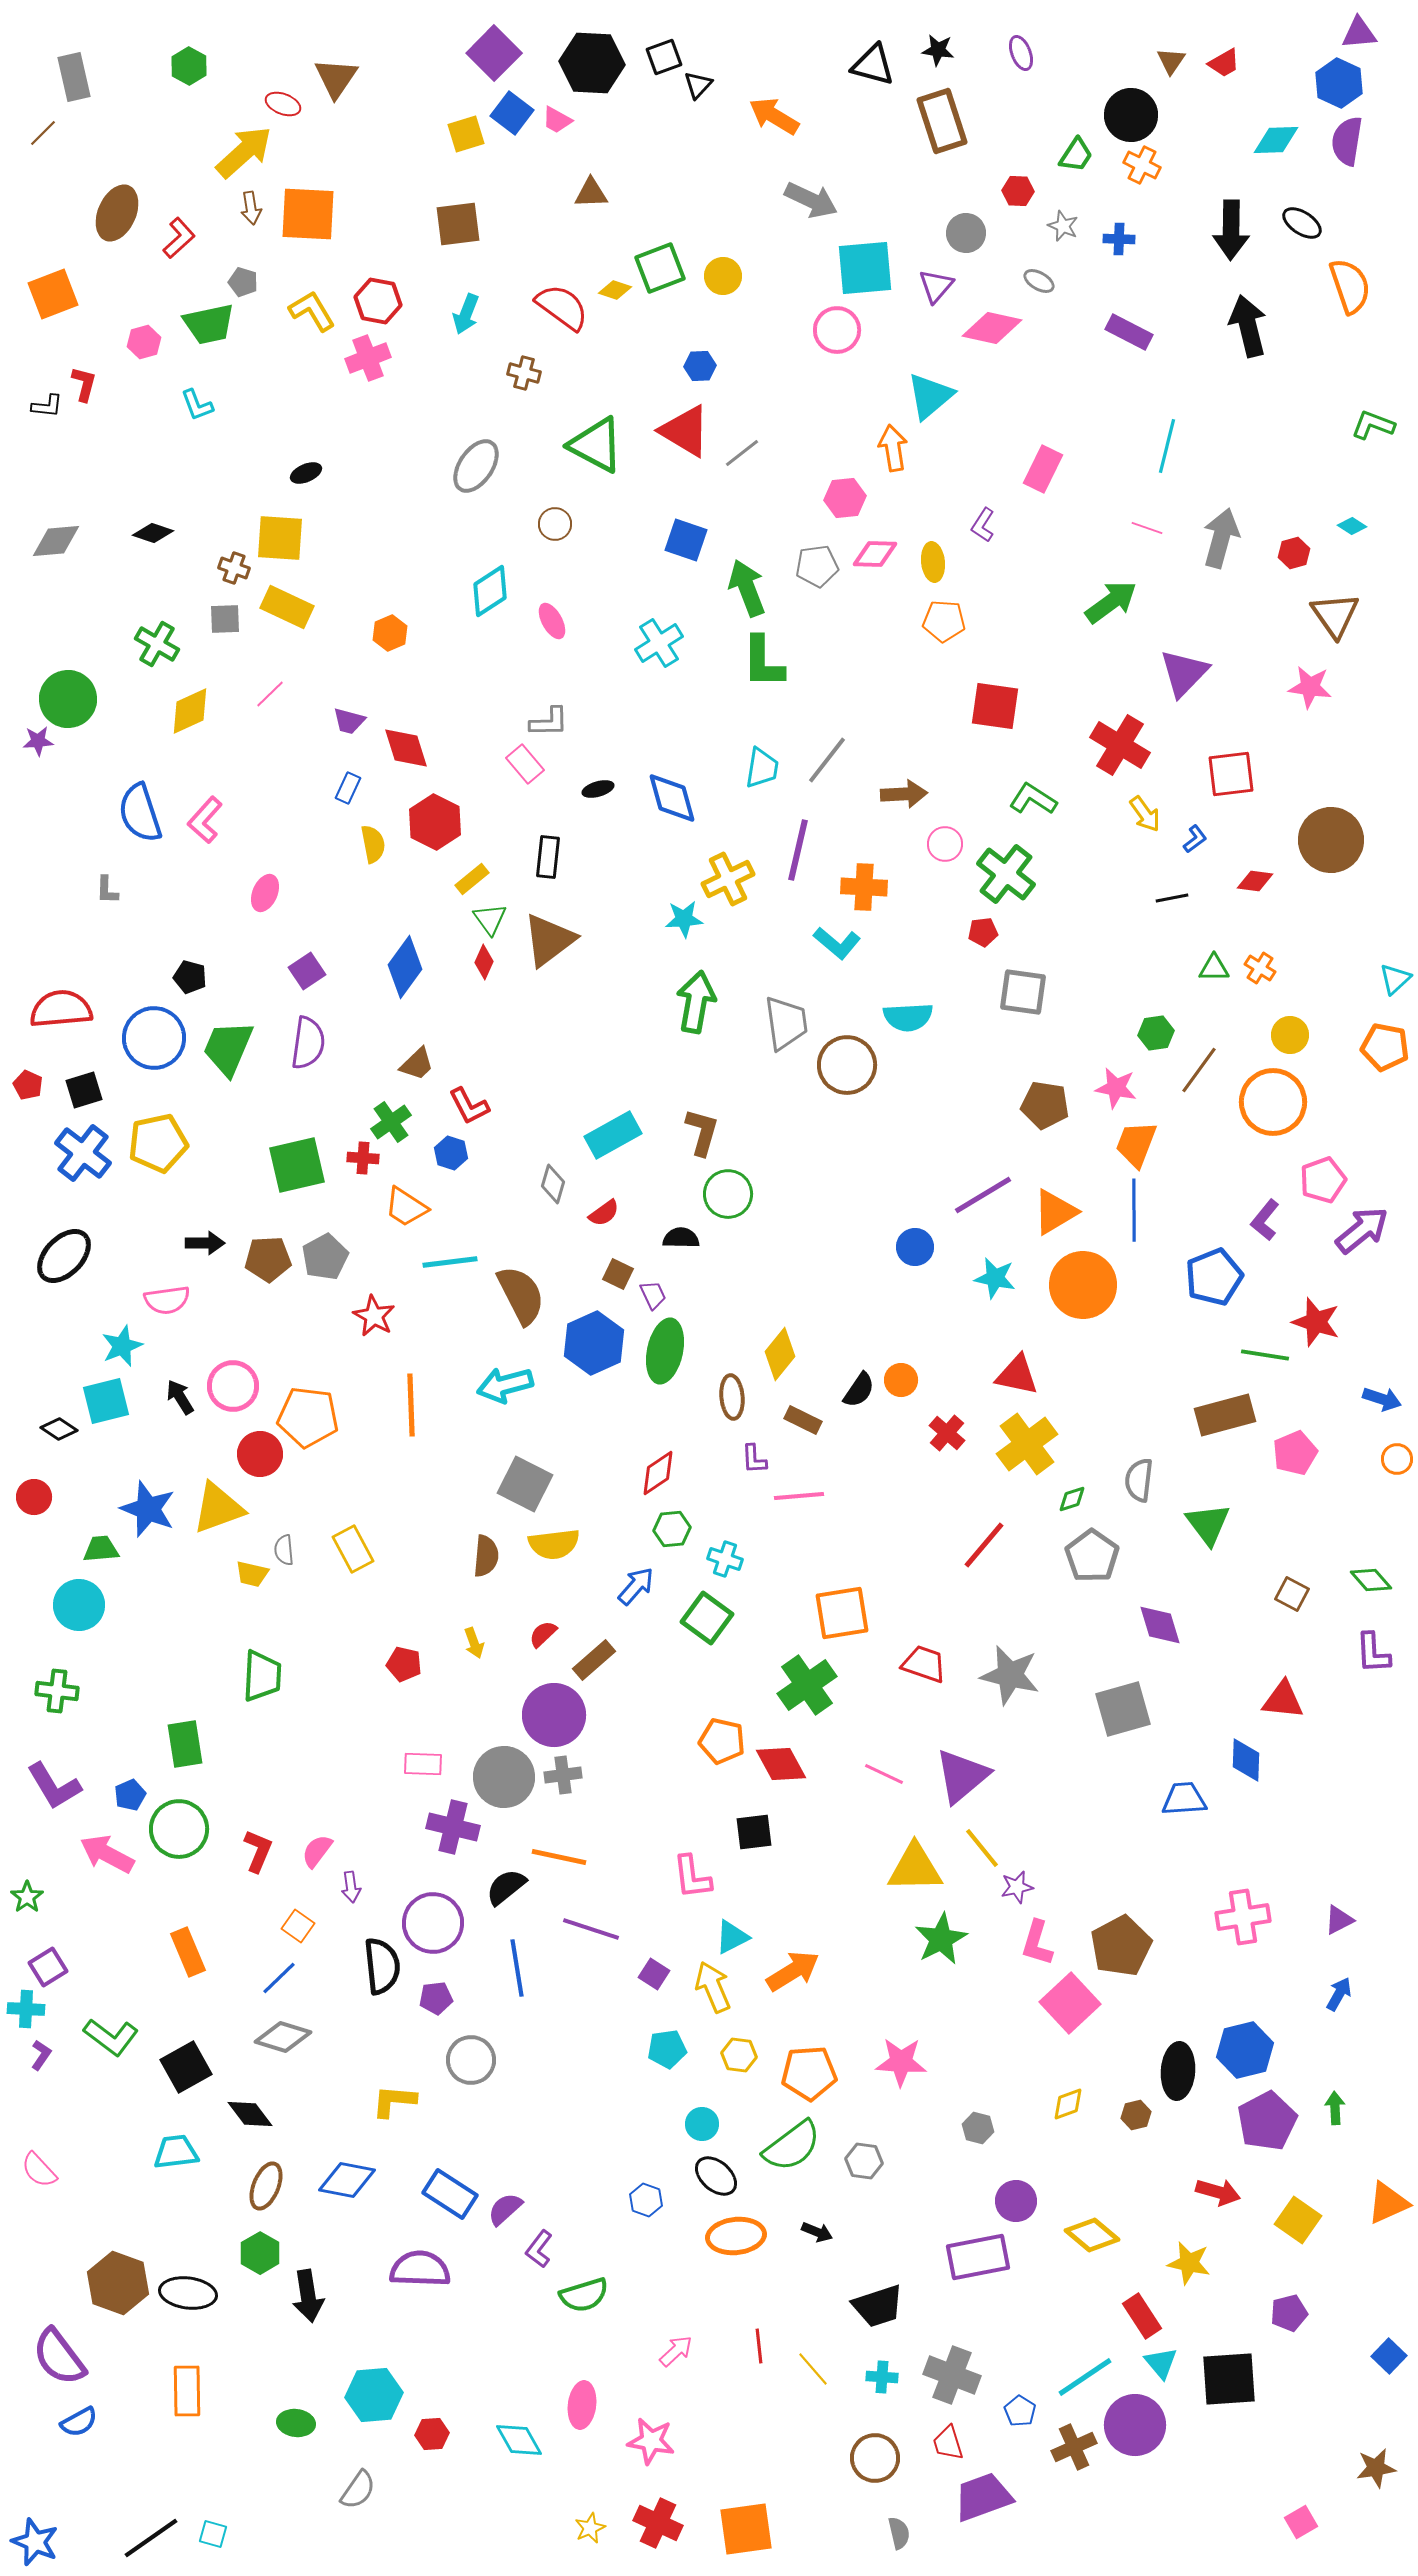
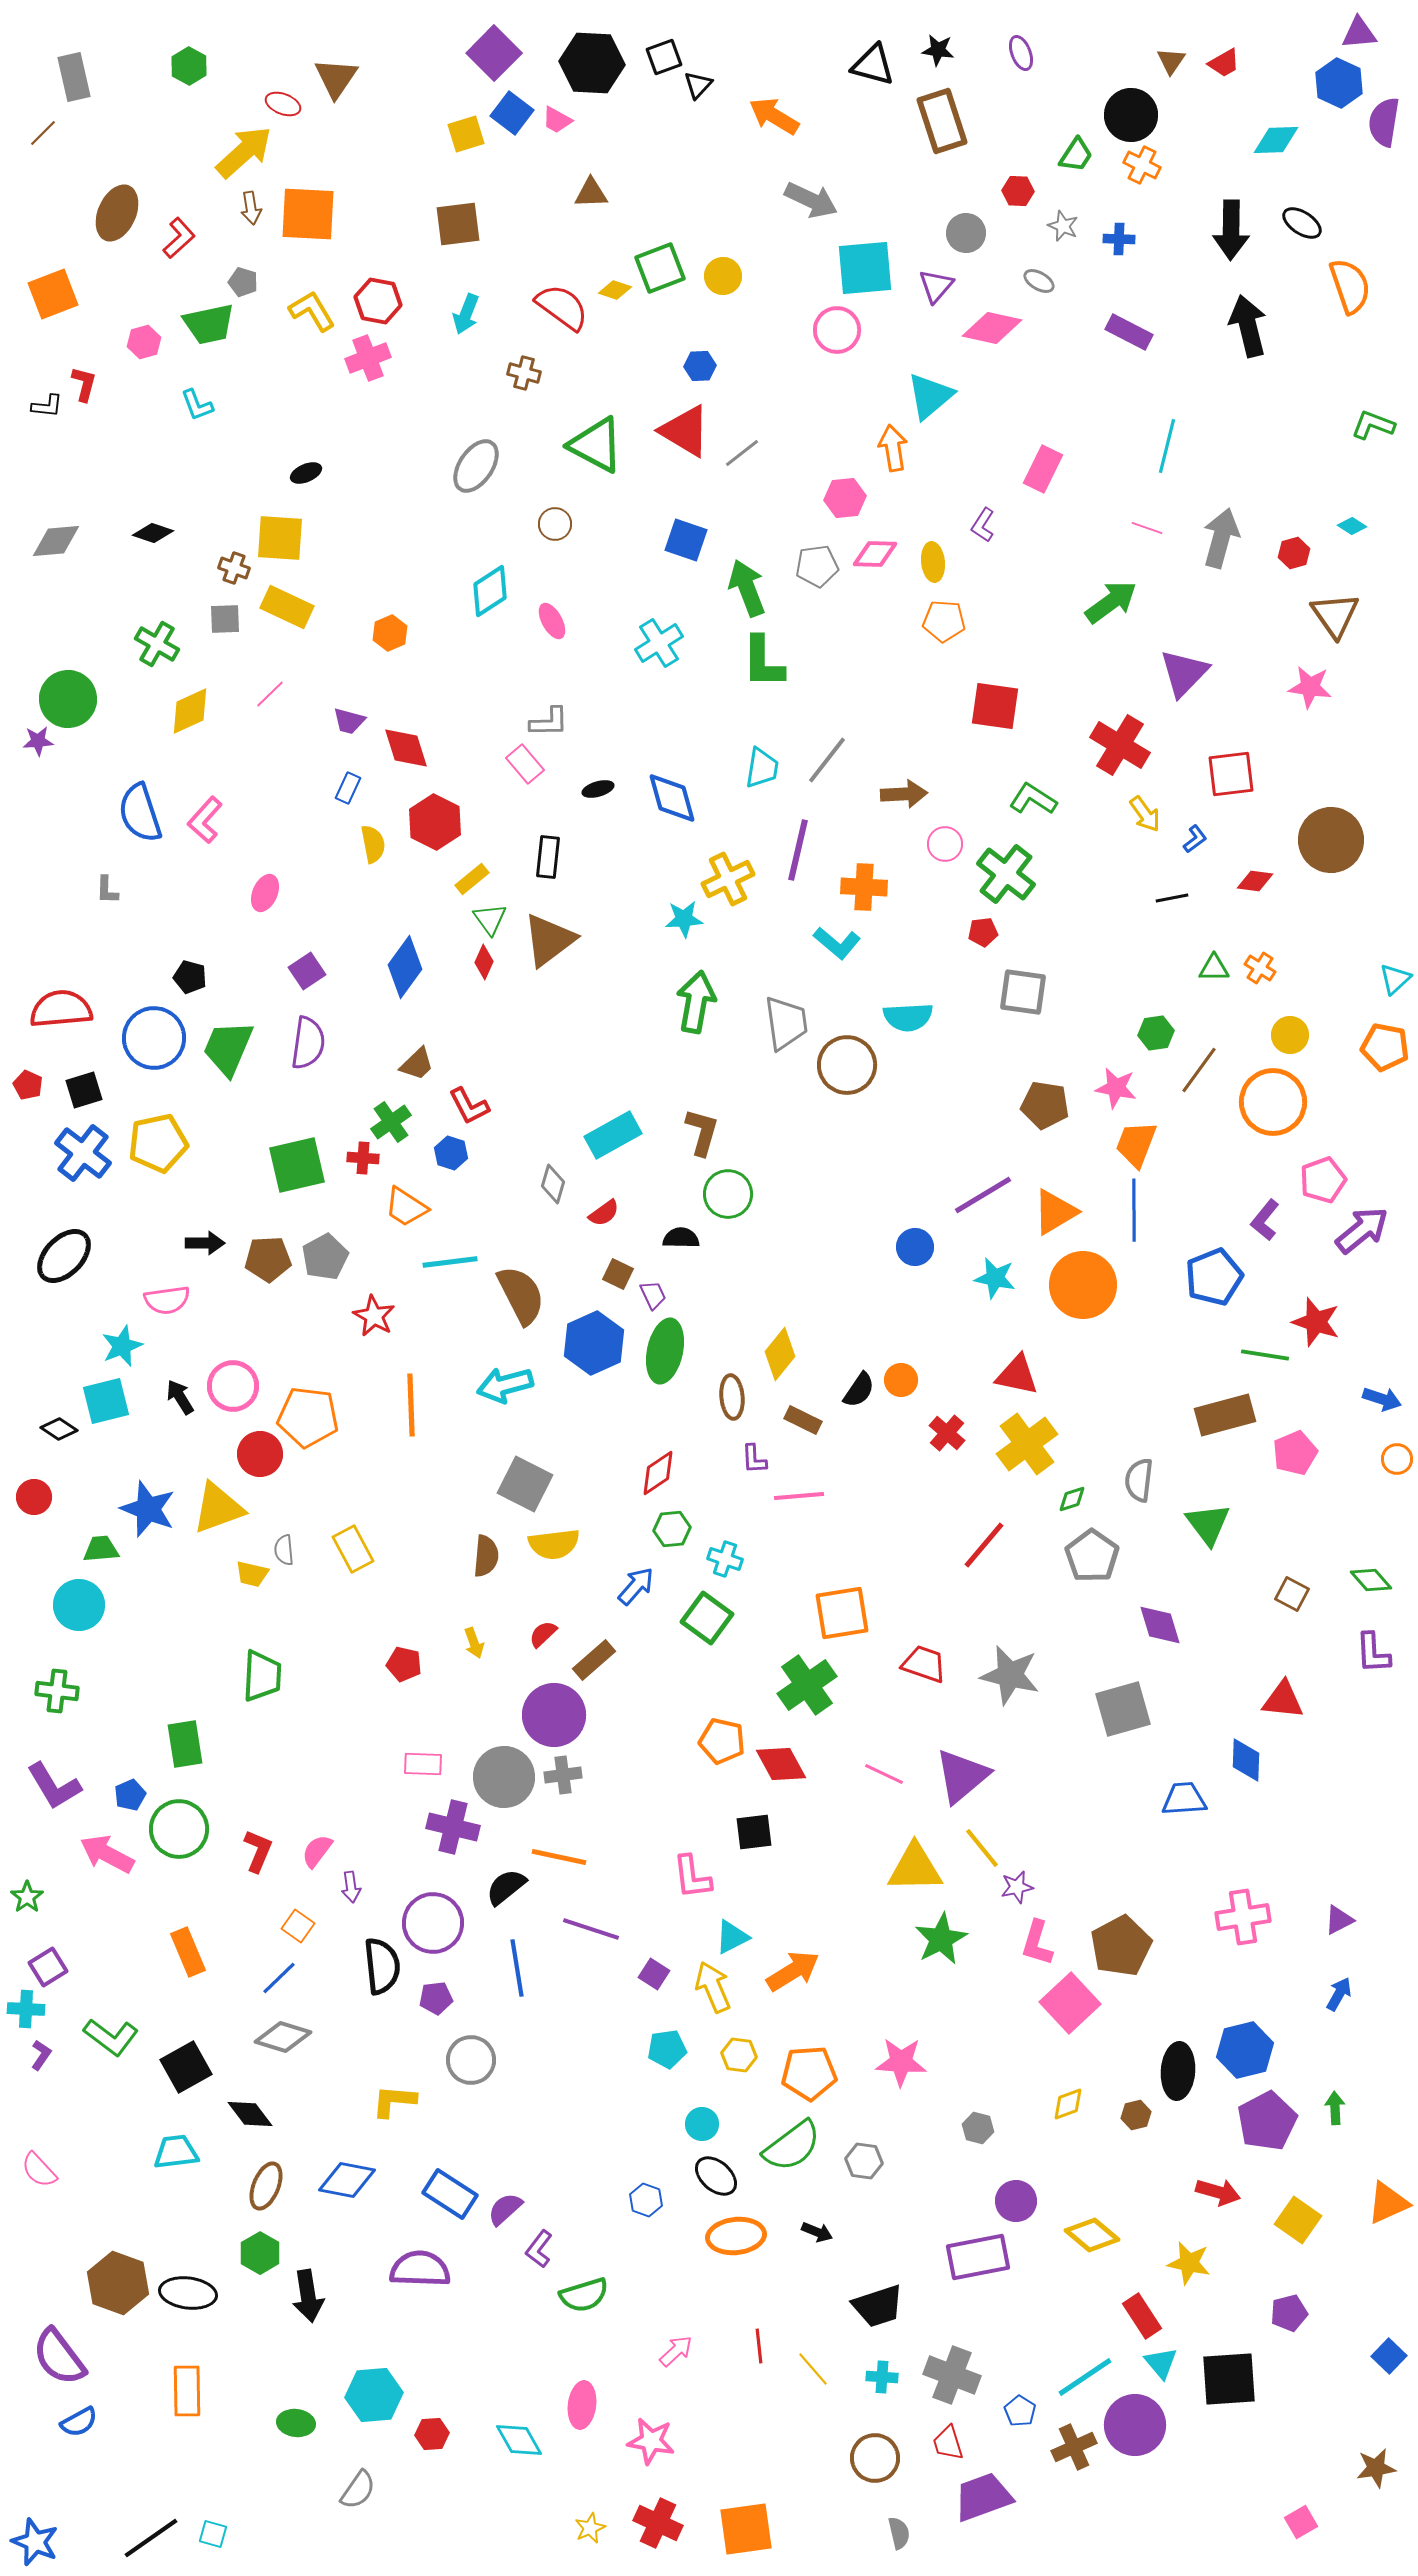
purple semicircle at (1347, 141): moved 37 px right, 19 px up
